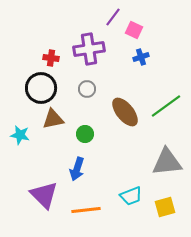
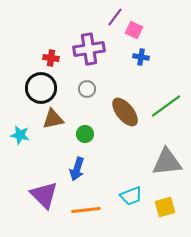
purple line: moved 2 px right
blue cross: rotated 28 degrees clockwise
